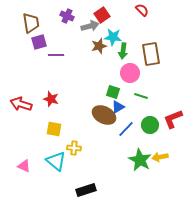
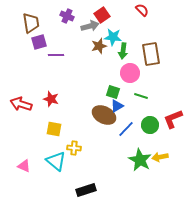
blue triangle: moved 1 px left, 1 px up
